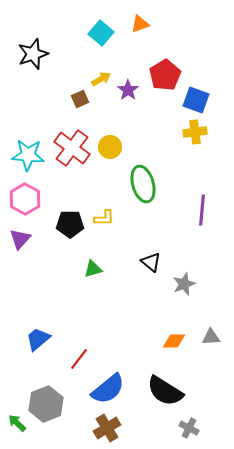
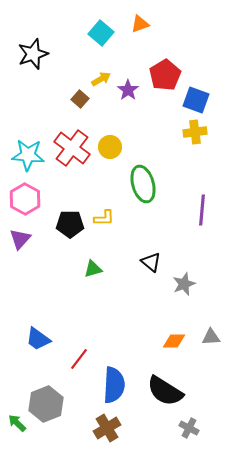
brown square: rotated 24 degrees counterclockwise
blue trapezoid: rotated 104 degrees counterclockwise
blue semicircle: moved 6 px right, 4 px up; rotated 48 degrees counterclockwise
